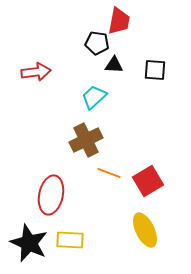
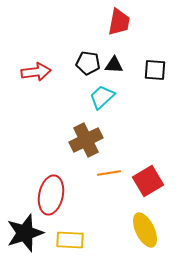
red trapezoid: moved 1 px down
black pentagon: moved 9 px left, 20 px down
cyan trapezoid: moved 8 px right
orange line: rotated 30 degrees counterclockwise
black star: moved 4 px left, 10 px up; rotated 30 degrees clockwise
